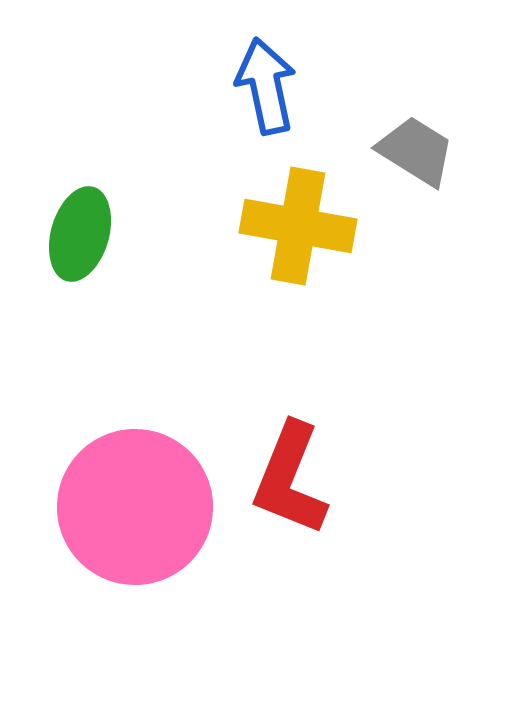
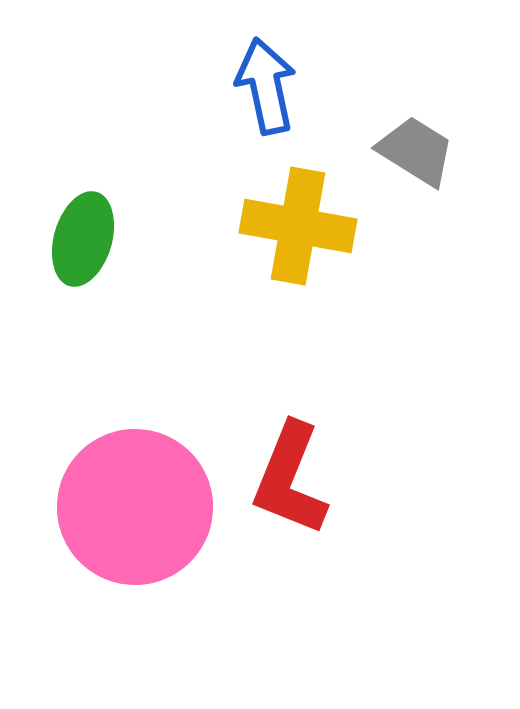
green ellipse: moved 3 px right, 5 px down
